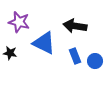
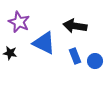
purple star: rotated 10 degrees clockwise
